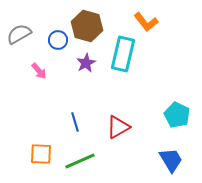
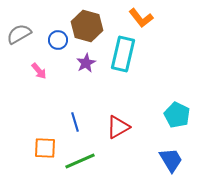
orange L-shape: moved 5 px left, 4 px up
orange square: moved 4 px right, 6 px up
